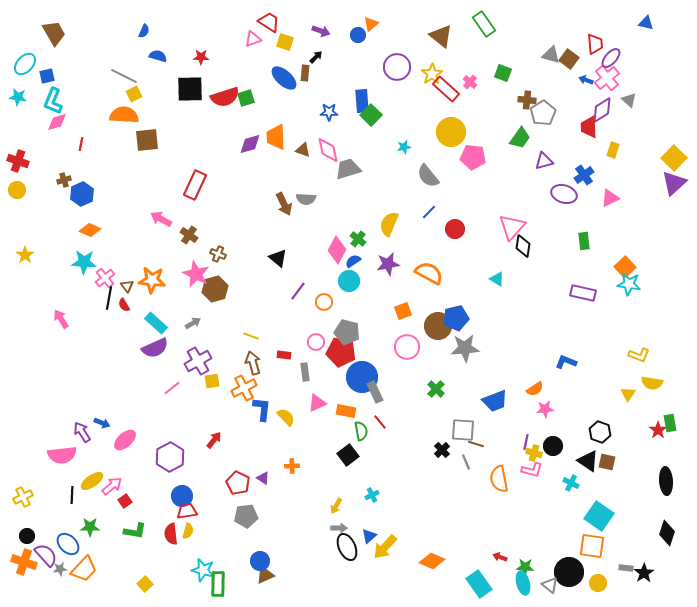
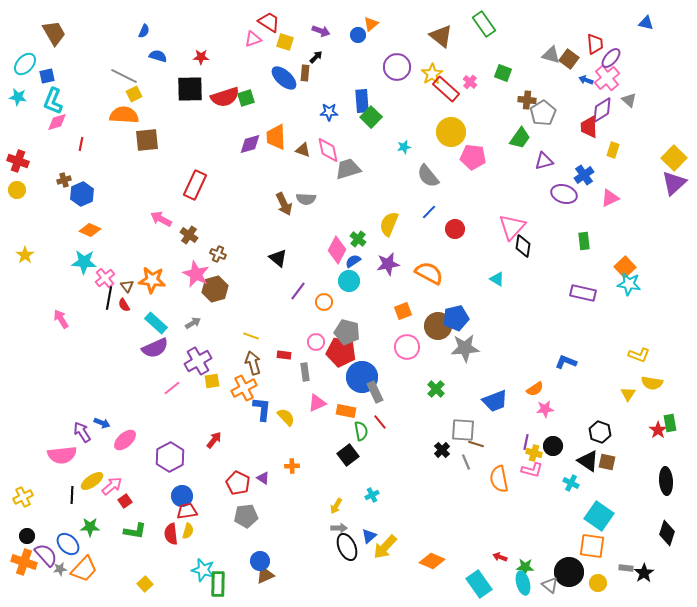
green square at (371, 115): moved 2 px down
